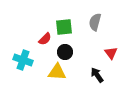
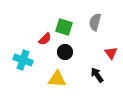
green square: rotated 24 degrees clockwise
yellow triangle: moved 7 px down
